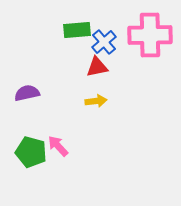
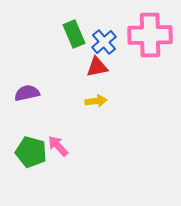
green rectangle: moved 3 px left, 4 px down; rotated 72 degrees clockwise
